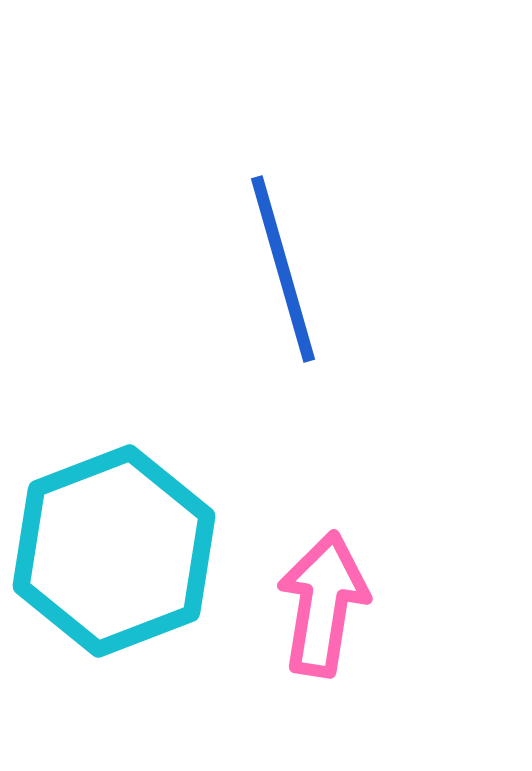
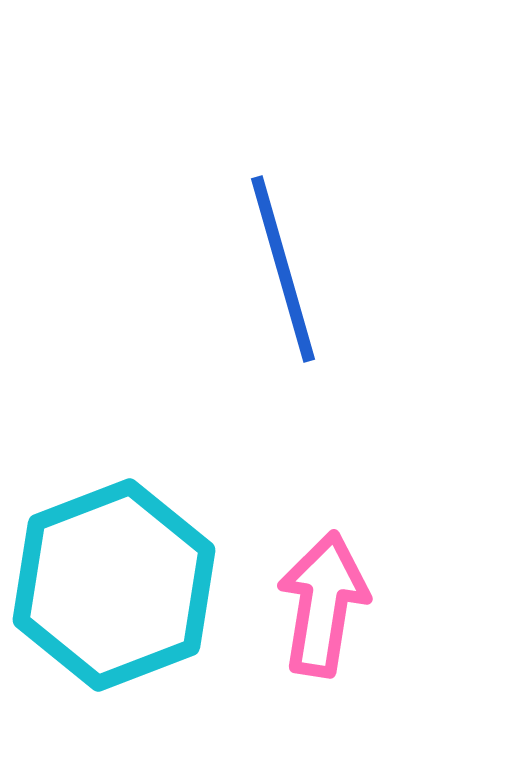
cyan hexagon: moved 34 px down
